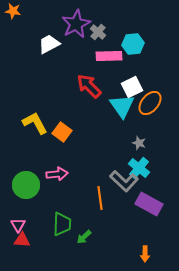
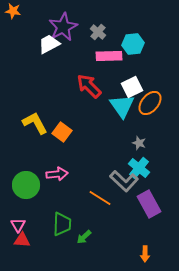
purple star: moved 13 px left, 3 px down
orange line: rotated 50 degrees counterclockwise
purple rectangle: rotated 32 degrees clockwise
